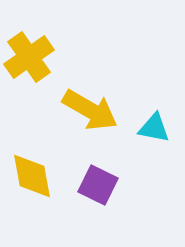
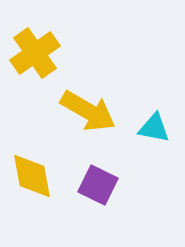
yellow cross: moved 6 px right, 4 px up
yellow arrow: moved 2 px left, 1 px down
